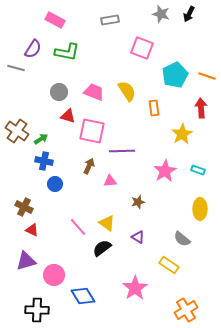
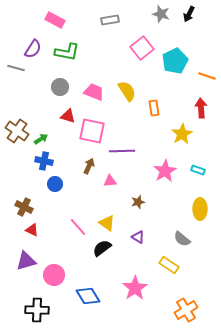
pink square at (142, 48): rotated 30 degrees clockwise
cyan pentagon at (175, 75): moved 14 px up
gray circle at (59, 92): moved 1 px right, 5 px up
blue diamond at (83, 296): moved 5 px right
